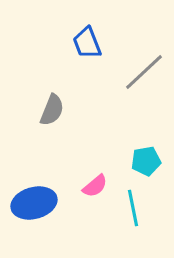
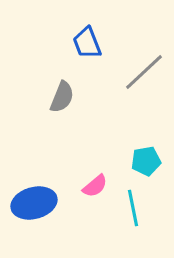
gray semicircle: moved 10 px right, 13 px up
